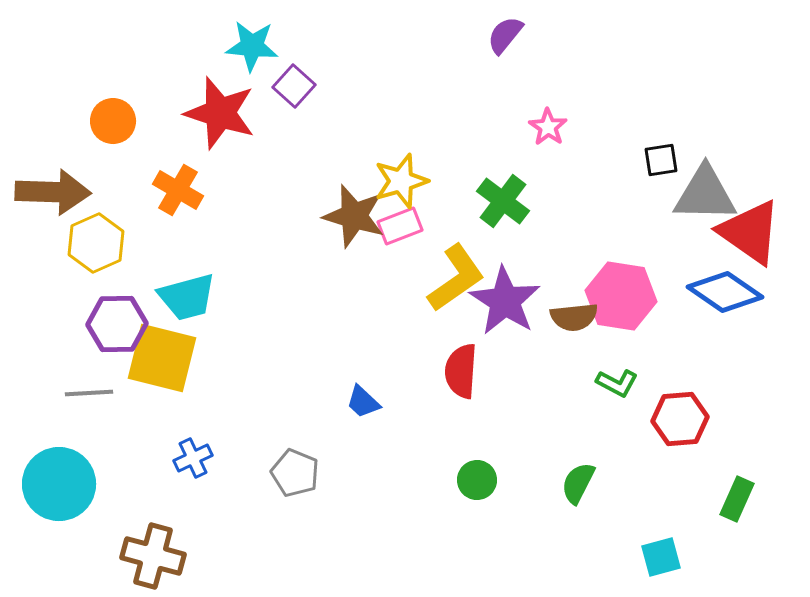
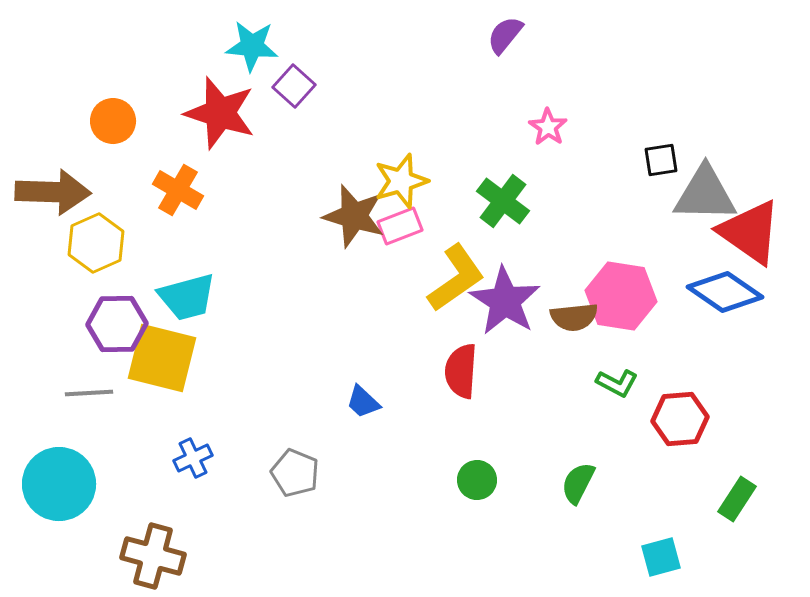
green rectangle: rotated 9 degrees clockwise
